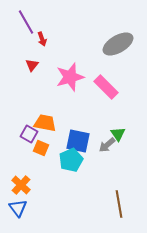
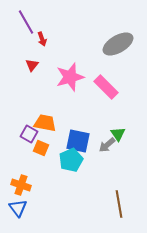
orange cross: rotated 24 degrees counterclockwise
